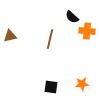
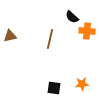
black square: moved 3 px right, 1 px down
